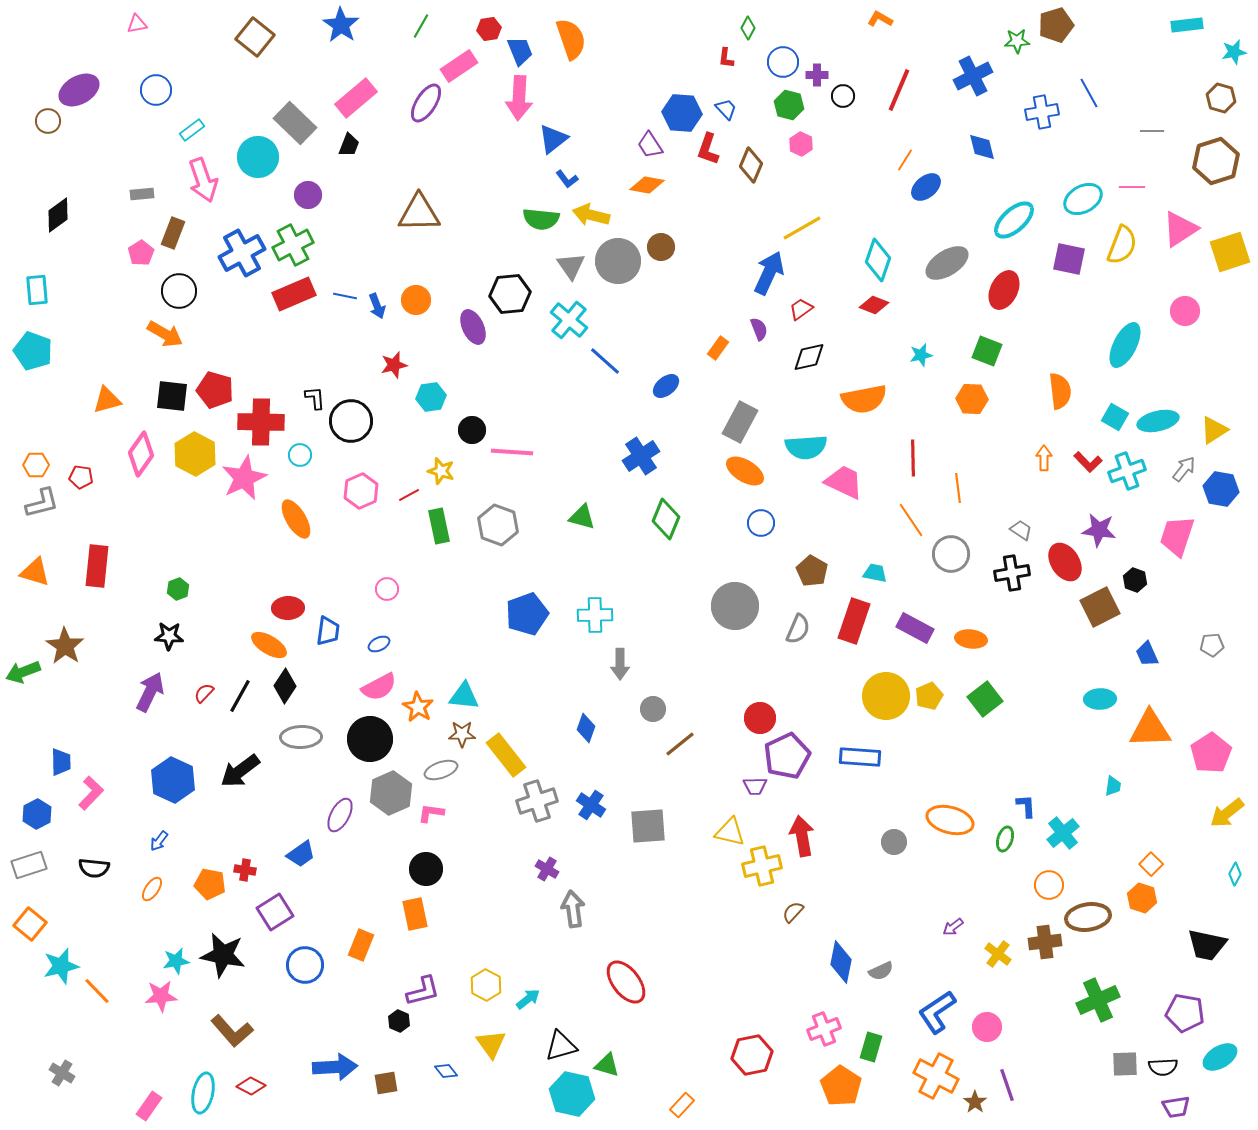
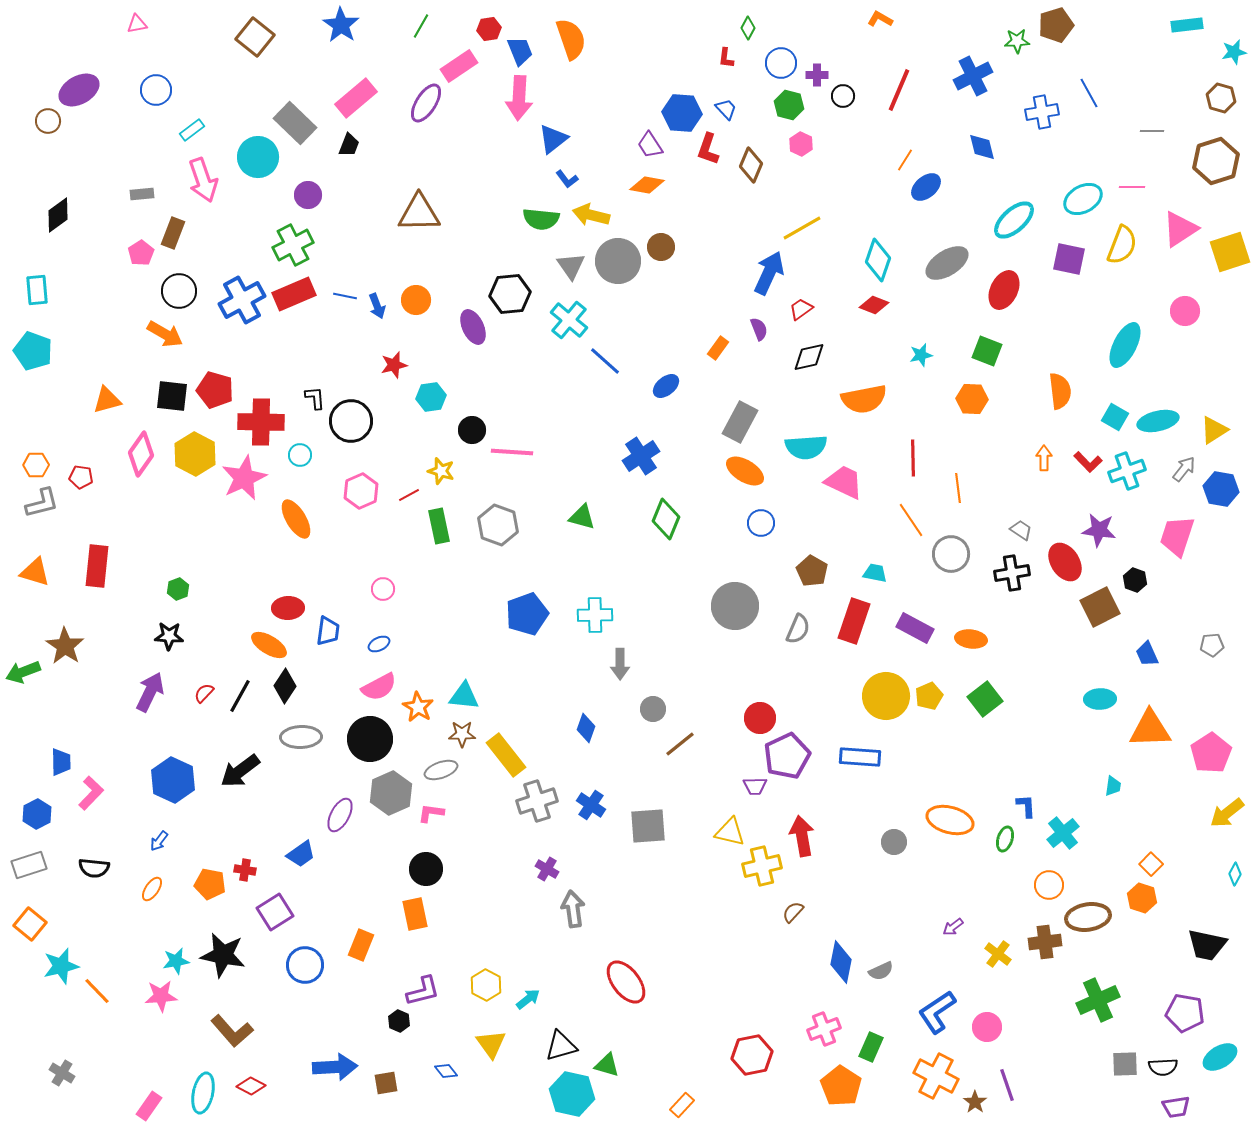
blue circle at (783, 62): moved 2 px left, 1 px down
blue cross at (242, 253): moved 47 px down
pink circle at (387, 589): moved 4 px left
green rectangle at (871, 1047): rotated 8 degrees clockwise
